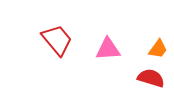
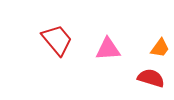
orange trapezoid: moved 2 px right, 1 px up
